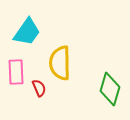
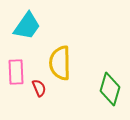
cyan trapezoid: moved 6 px up
